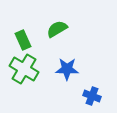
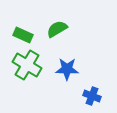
green rectangle: moved 5 px up; rotated 42 degrees counterclockwise
green cross: moved 3 px right, 4 px up
